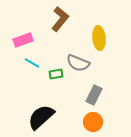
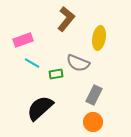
brown L-shape: moved 6 px right
yellow ellipse: rotated 15 degrees clockwise
black semicircle: moved 1 px left, 9 px up
